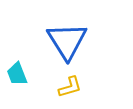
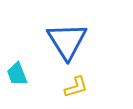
yellow L-shape: moved 6 px right
